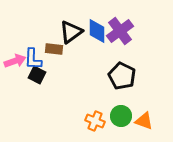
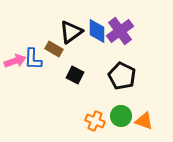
brown rectangle: rotated 24 degrees clockwise
black square: moved 38 px right
